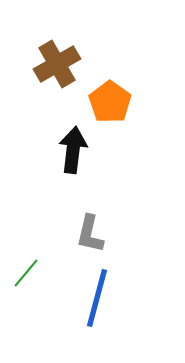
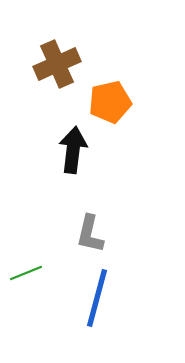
brown cross: rotated 6 degrees clockwise
orange pentagon: rotated 24 degrees clockwise
green line: rotated 28 degrees clockwise
